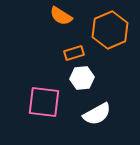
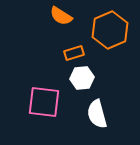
white semicircle: rotated 104 degrees clockwise
